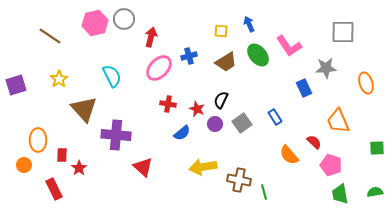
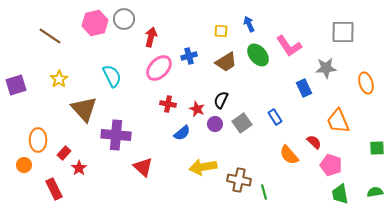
red rectangle at (62, 155): moved 2 px right, 2 px up; rotated 40 degrees clockwise
